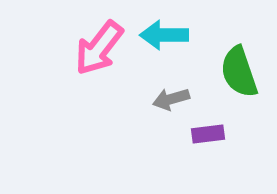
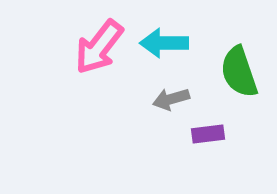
cyan arrow: moved 8 px down
pink arrow: moved 1 px up
